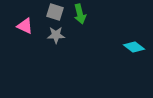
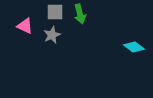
gray square: rotated 18 degrees counterclockwise
gray star: moved 4 px left; rotated 24 degrees counterclockwise
